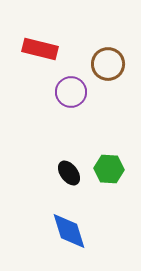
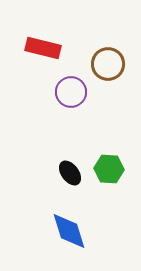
red rectangle: moved 3 px right, 1 px up
black ellipse: moved 1 px right
